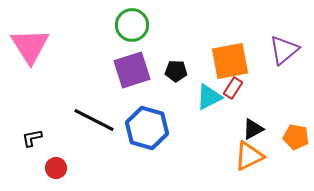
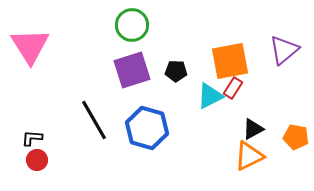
cyan triangle: moved 1 px right, 1 px up
black line: rotated 33 degrees clockwise
black L-shape: rotated 15 degrees clockwise
red circle: moved 19 px left, 8 px up
